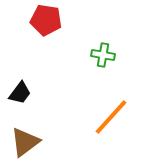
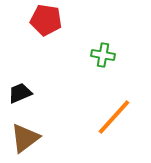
black trapezoid: rotated 150 degrees counterclockwise
orange line: moved 3 px right
brown triangle: moved 4 px up
